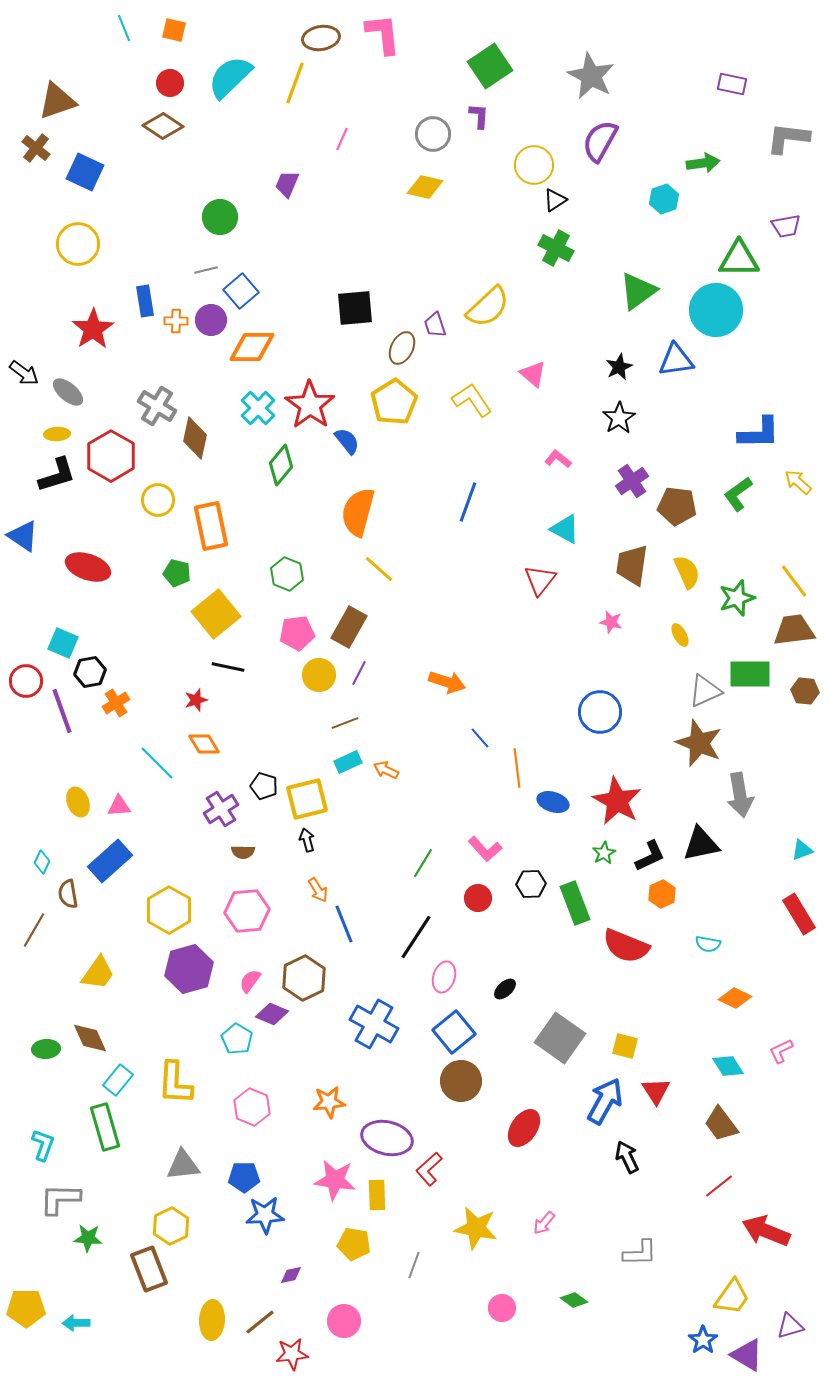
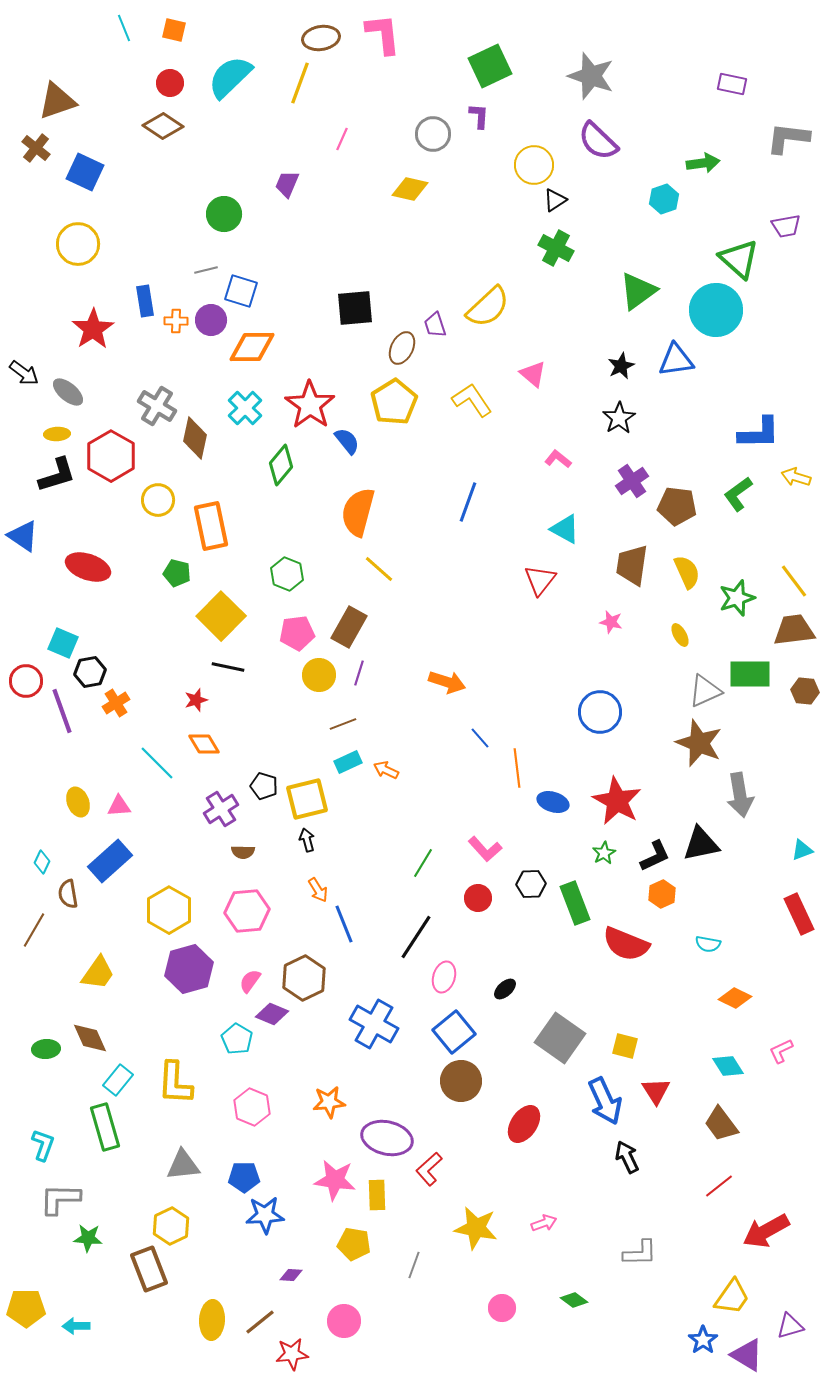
green square at (490, 66): rotated 9 degrees clockwise
gray star at (591, 76): rotated 9 degrees counterclockwise
yellow line at (295, 83): moved 5 px right
purple semicircle at (600, 141): moved 2 px left; rotated 75 degrees counterclockwise
yellow diamond at (425, 187): moved 15 px left, 2 px down
green circle at (220, 217): moved 4 px right, 3 px up
green triangle at (739, 259): rotated 42 degrees clockwise
blue square at (241, 291): rotated 32 degrees counterclockwise
black star at (619, 367): moved 2 px right, 1 px up
cyan cross at (258, 408): moved 13 px left
yellow arrow at (798, 482): moved 2 px left, 5 px up; rotated 24 degrees counterclockwise
yellow square at (216, 614): moved 5 px right, 2 px down; rotated 6 degrees counterclockwise
purple line at (359, 673): rotated 10 degrees counterclockwise
brown line at (345, 723): moved 2 px left, 1 px down
black L-shape at (650, 856): moved 5 px right
red rectangle at (799, 914): rotated 6 degrees clockwise
red semicircle at (626, 946): moved 2 px up
blue arrow at (605, 1101): rotated 126 degrees clockwise
red ellipse at (524, 1128): moved 4 px up
pink arrow at (544, 1223): rotated 150 degrees counterclockwise
red arrow at (766, 1231): rotated 51 degrees counterclockwise
purple diamond at (291, 1275): rotated 15 degrees clockwise
cyan arrow at (76, 1323): moved 3 px down
